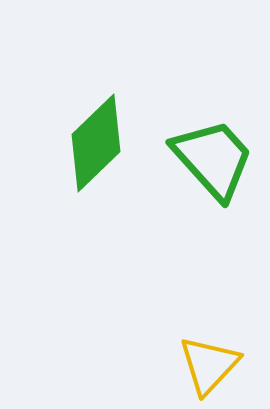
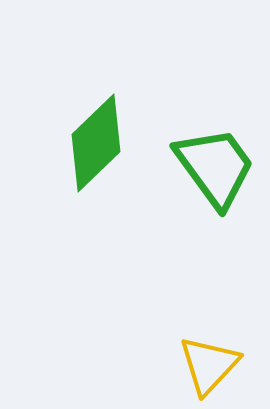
green trapezoid: moved 2 px right, 8 px down; rotated 6 degrees clockwise
